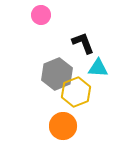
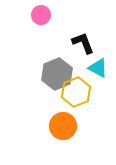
cyan triangle: rotated 25 degrees clockwise
